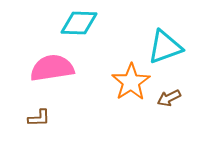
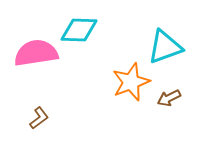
cyan diamond: moved 7 px down
pink semicircle: moved 16 px left, 15 px up
orange star: rotated 12 degrees clockwise
brown L-shape: rotated 35 degrees counterclockwise
